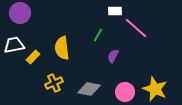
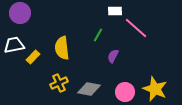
yellow cross: moved 5 px right
